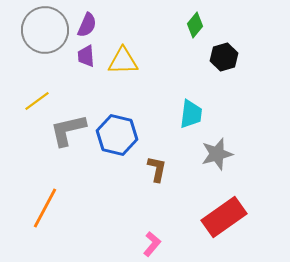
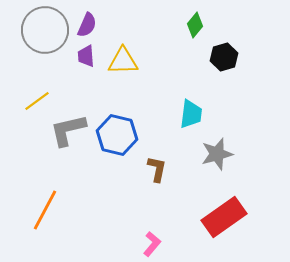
orange line: moved 2 px down
